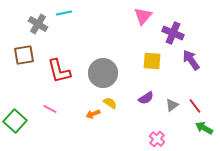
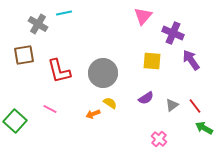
pink cross: moved 2 px right
